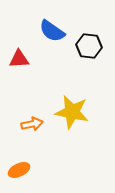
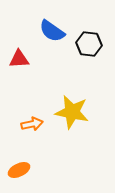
black hexagon: moved 2 px up
